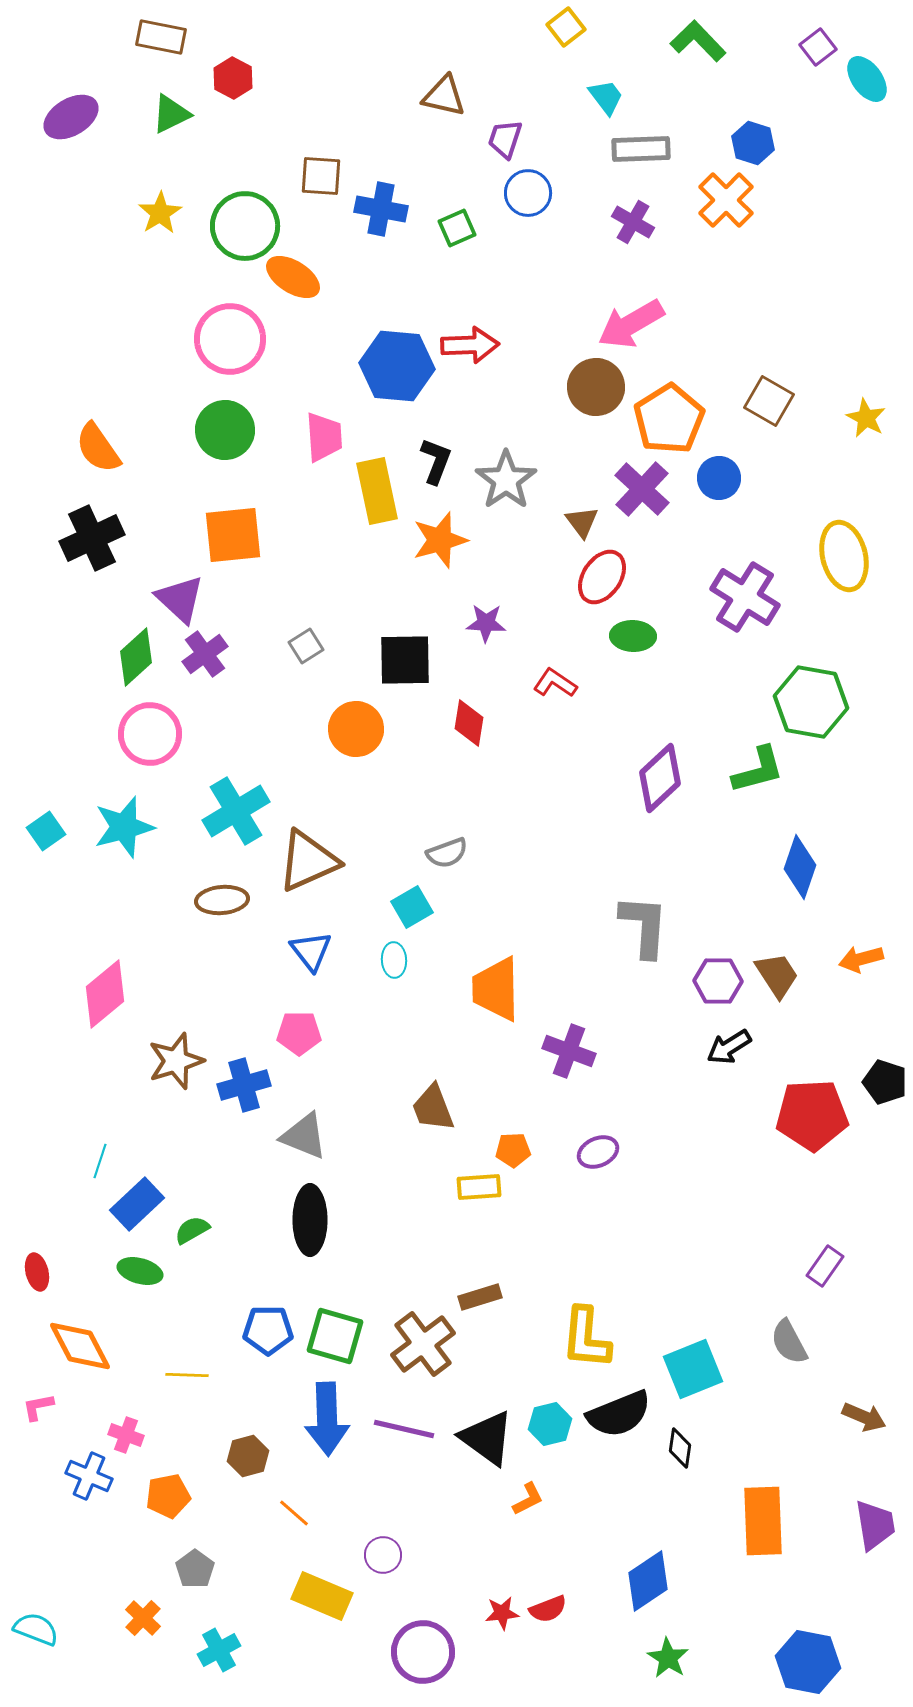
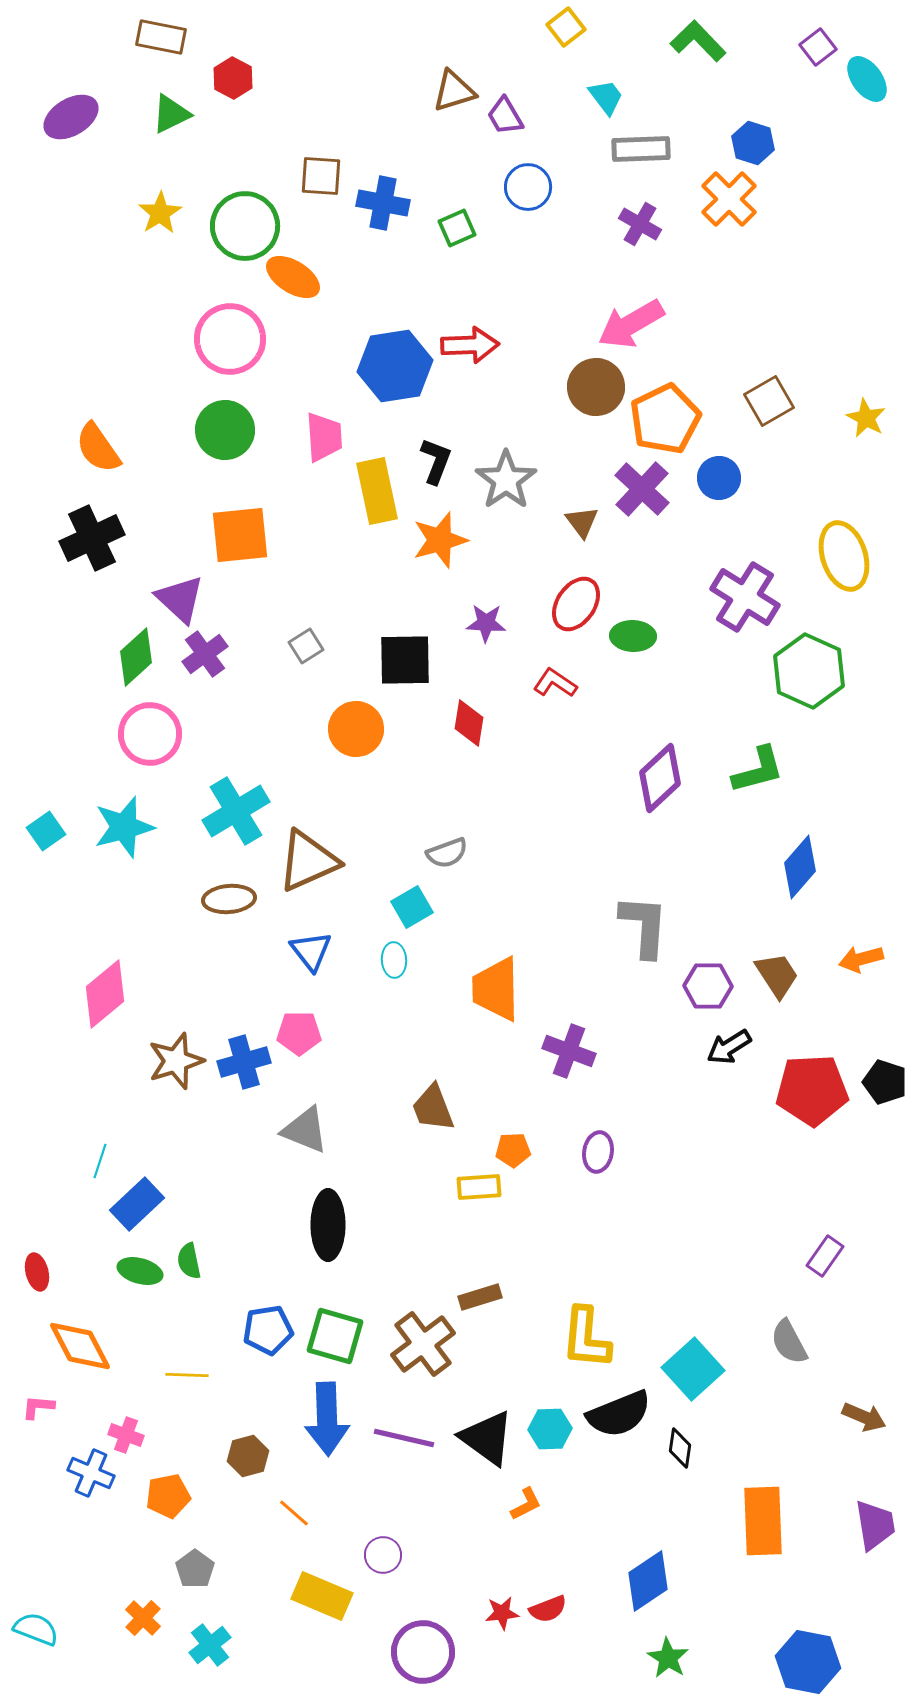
brown triangle at (444, 96): moved 10 px right, 5 px up; rotated 30 degrees counterclockwise
purple trapezoid at (505, 139): moved 23 px up; rotated 48 degrees counterclockwise
blue circle at (528, 193): moved 6 px up
orange cross at (726, 200): moved 3 px right, 1 px up
blue cross at (381, 209): moved 2 px right, 6 px up
purple cross at (633, 222): moved 7 px right, 2 px down
blue hexagon at (397, 366): moved 2 px left; rotated 14 degrees counterclockwise
brown square at (769, 401): rotated 30 degrees clockwise
orange pentagon at (669, 419): moved 4 px left; rotated 6 degrees clockwise
orange square at (233, 535): moved 7 px right
yellow ellipse at (844, 556): rotated 4 degrees counterclockwise
red ellipse at (602, 577): moved 26 px left, 27 px down
green hexagon at (811, 702): moved 2 px left, 31 px up; rotated 14 degrees clockwise
blue diamond at (800, 867): rotated 22 degrees clockwise
brown ellipse at (222, 900): moved 7 px right, 1 px up
purple hexagon at (718, 981): moved 10 px left, 5 px down
blue cross at (244, 1085): moved 23 px up
red pentagon at (812, 1115): moved 25 px up
gray triangle at (304, 1136): moved 1 px right, 6 px up
purple ellipse at (598, 1152): rotated 57 degrees counterclockwise
black ellipse at (310, 1220): moved 18 px right, 5 px down
green semicircle at (192, 1230): moved 3 px left, 31 px down; rotated 72 degrees counterclockwise
purple rectangle at (825, 1266): moved 10 px up
blue pentagon at (268, 1330): rotated 9 degrees counterclockwise
cyan square at (693, 1369): rotated 20 degrees counterclockwise
pink L-shape at (38, 1407): rotated 16 degrees clockwise
cyan hexagon at (550, 1424): moved 5 px down; rotated 12 degrees clockwise
purple line at (404, 1429): moved 9 px down
blue cross at (89, 1476): moved 2 px right, 3 px up
orange L-shape at (528, 1499): moved 2 px left, 5 px down
cyan cross at (219, 1650): moved 9 px left, 5 px up; rotated 9 degrees counterclockwise
